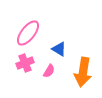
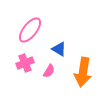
pink ellipse: moved 2 px right, 3 px up
